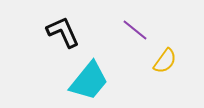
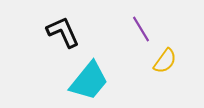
purple line: moved 6 px right, 1 px up; rotated 20 degrees clockwise
